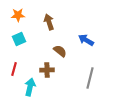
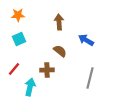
brown arrow: moved 10 px right; rotated 14 degrees clockwise
red line: rotated 24 degrees clockwise
